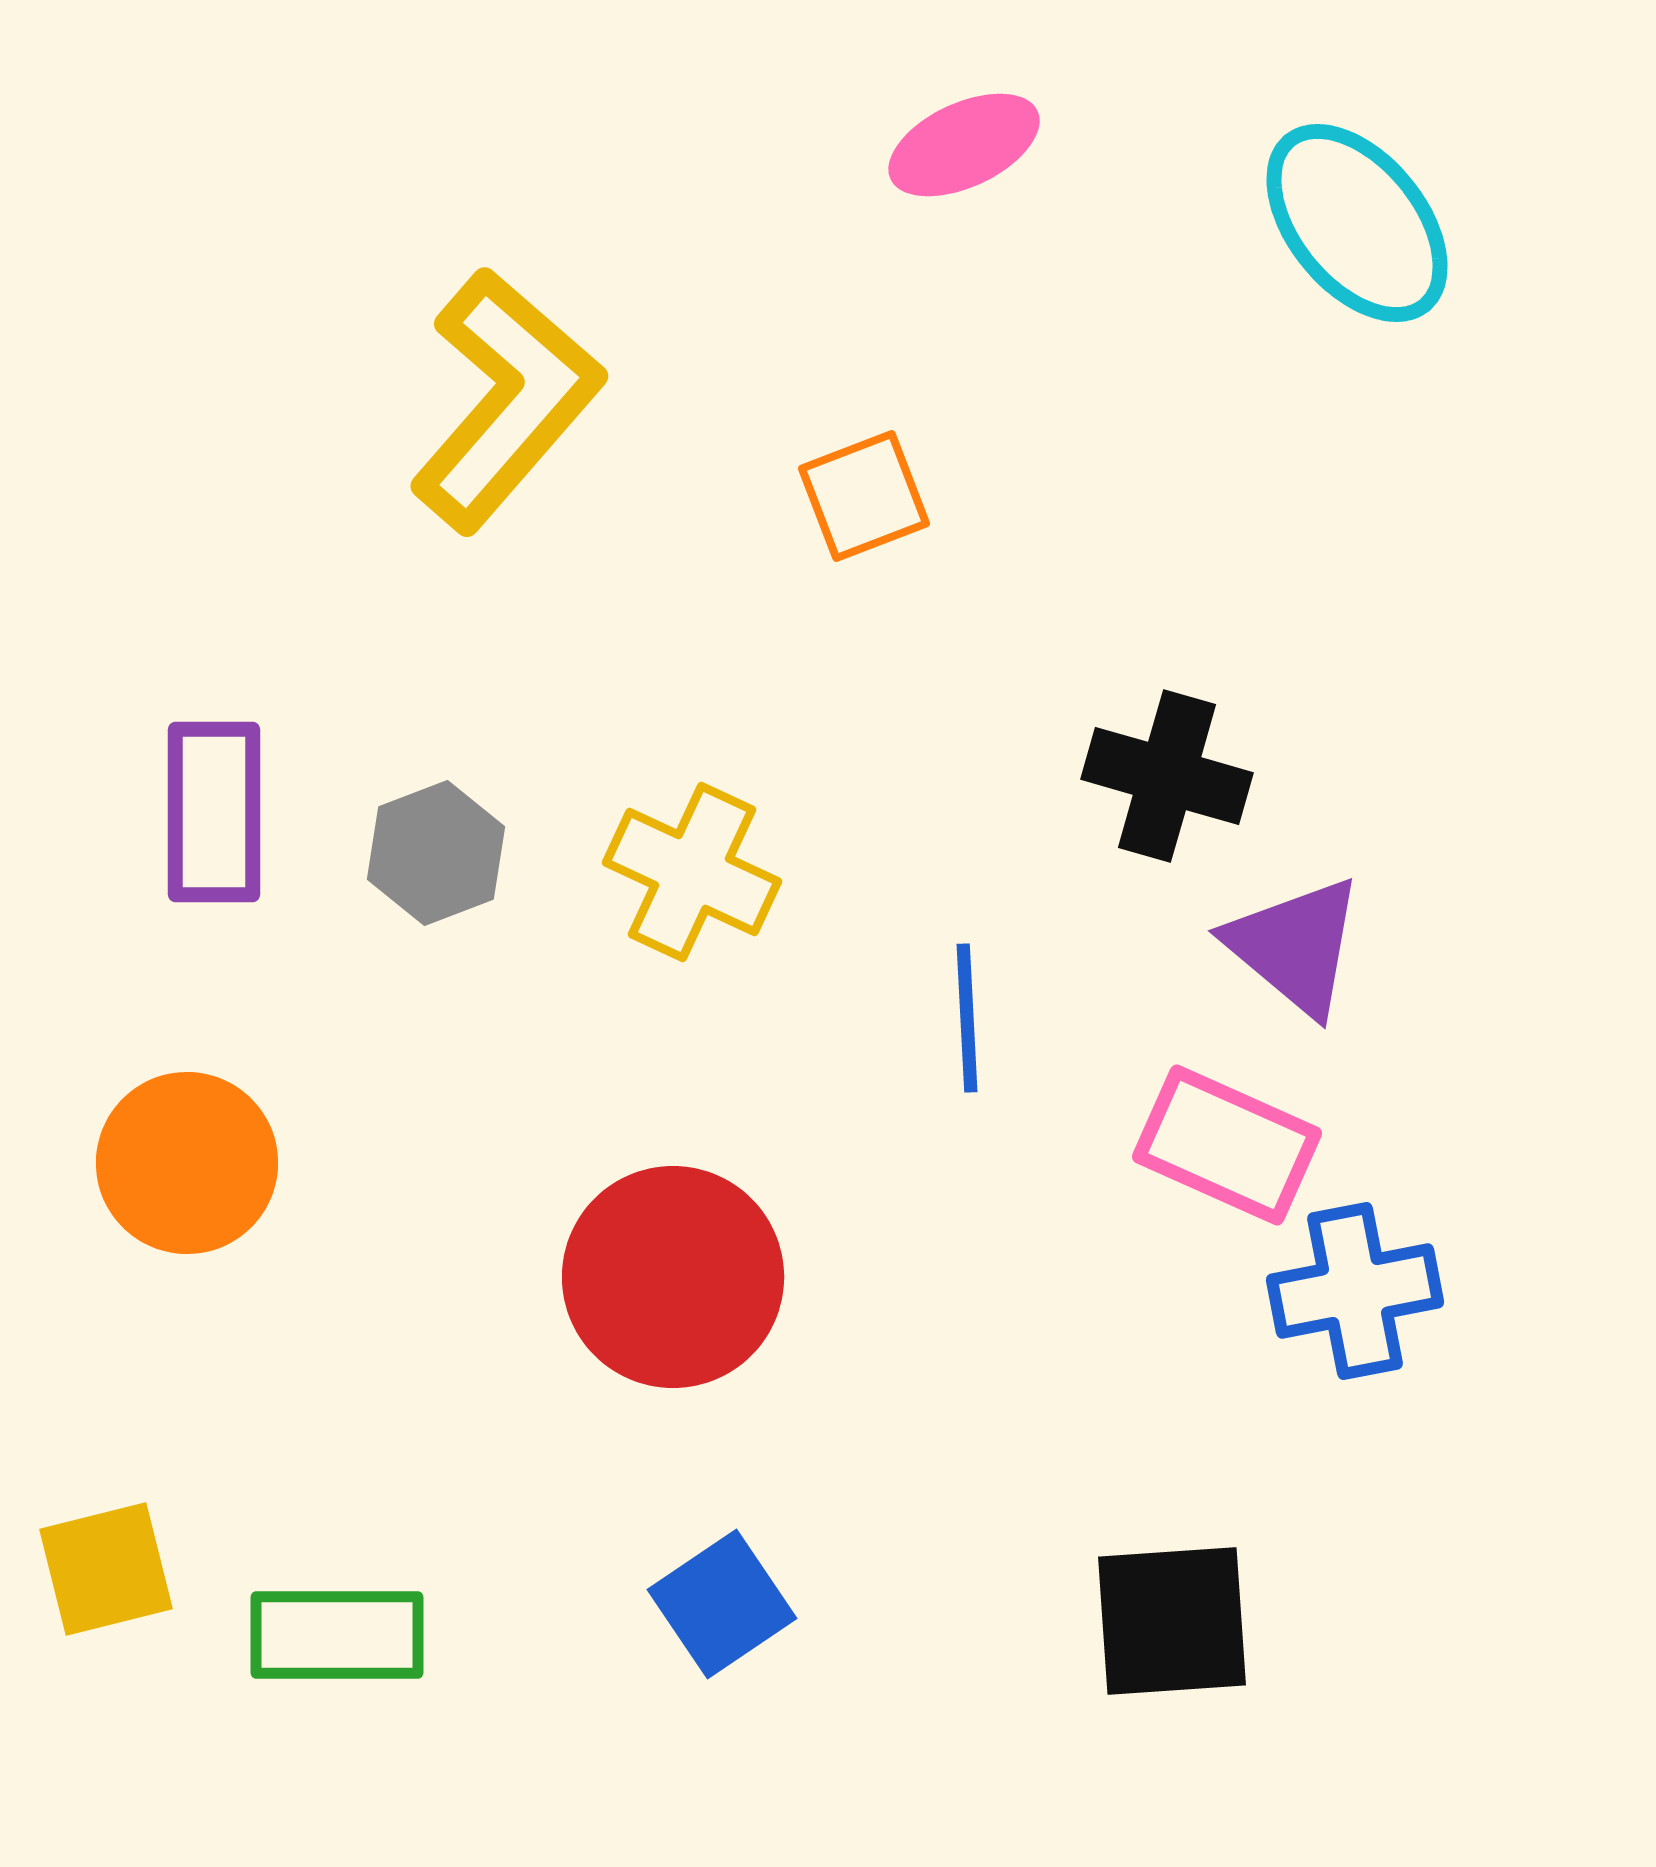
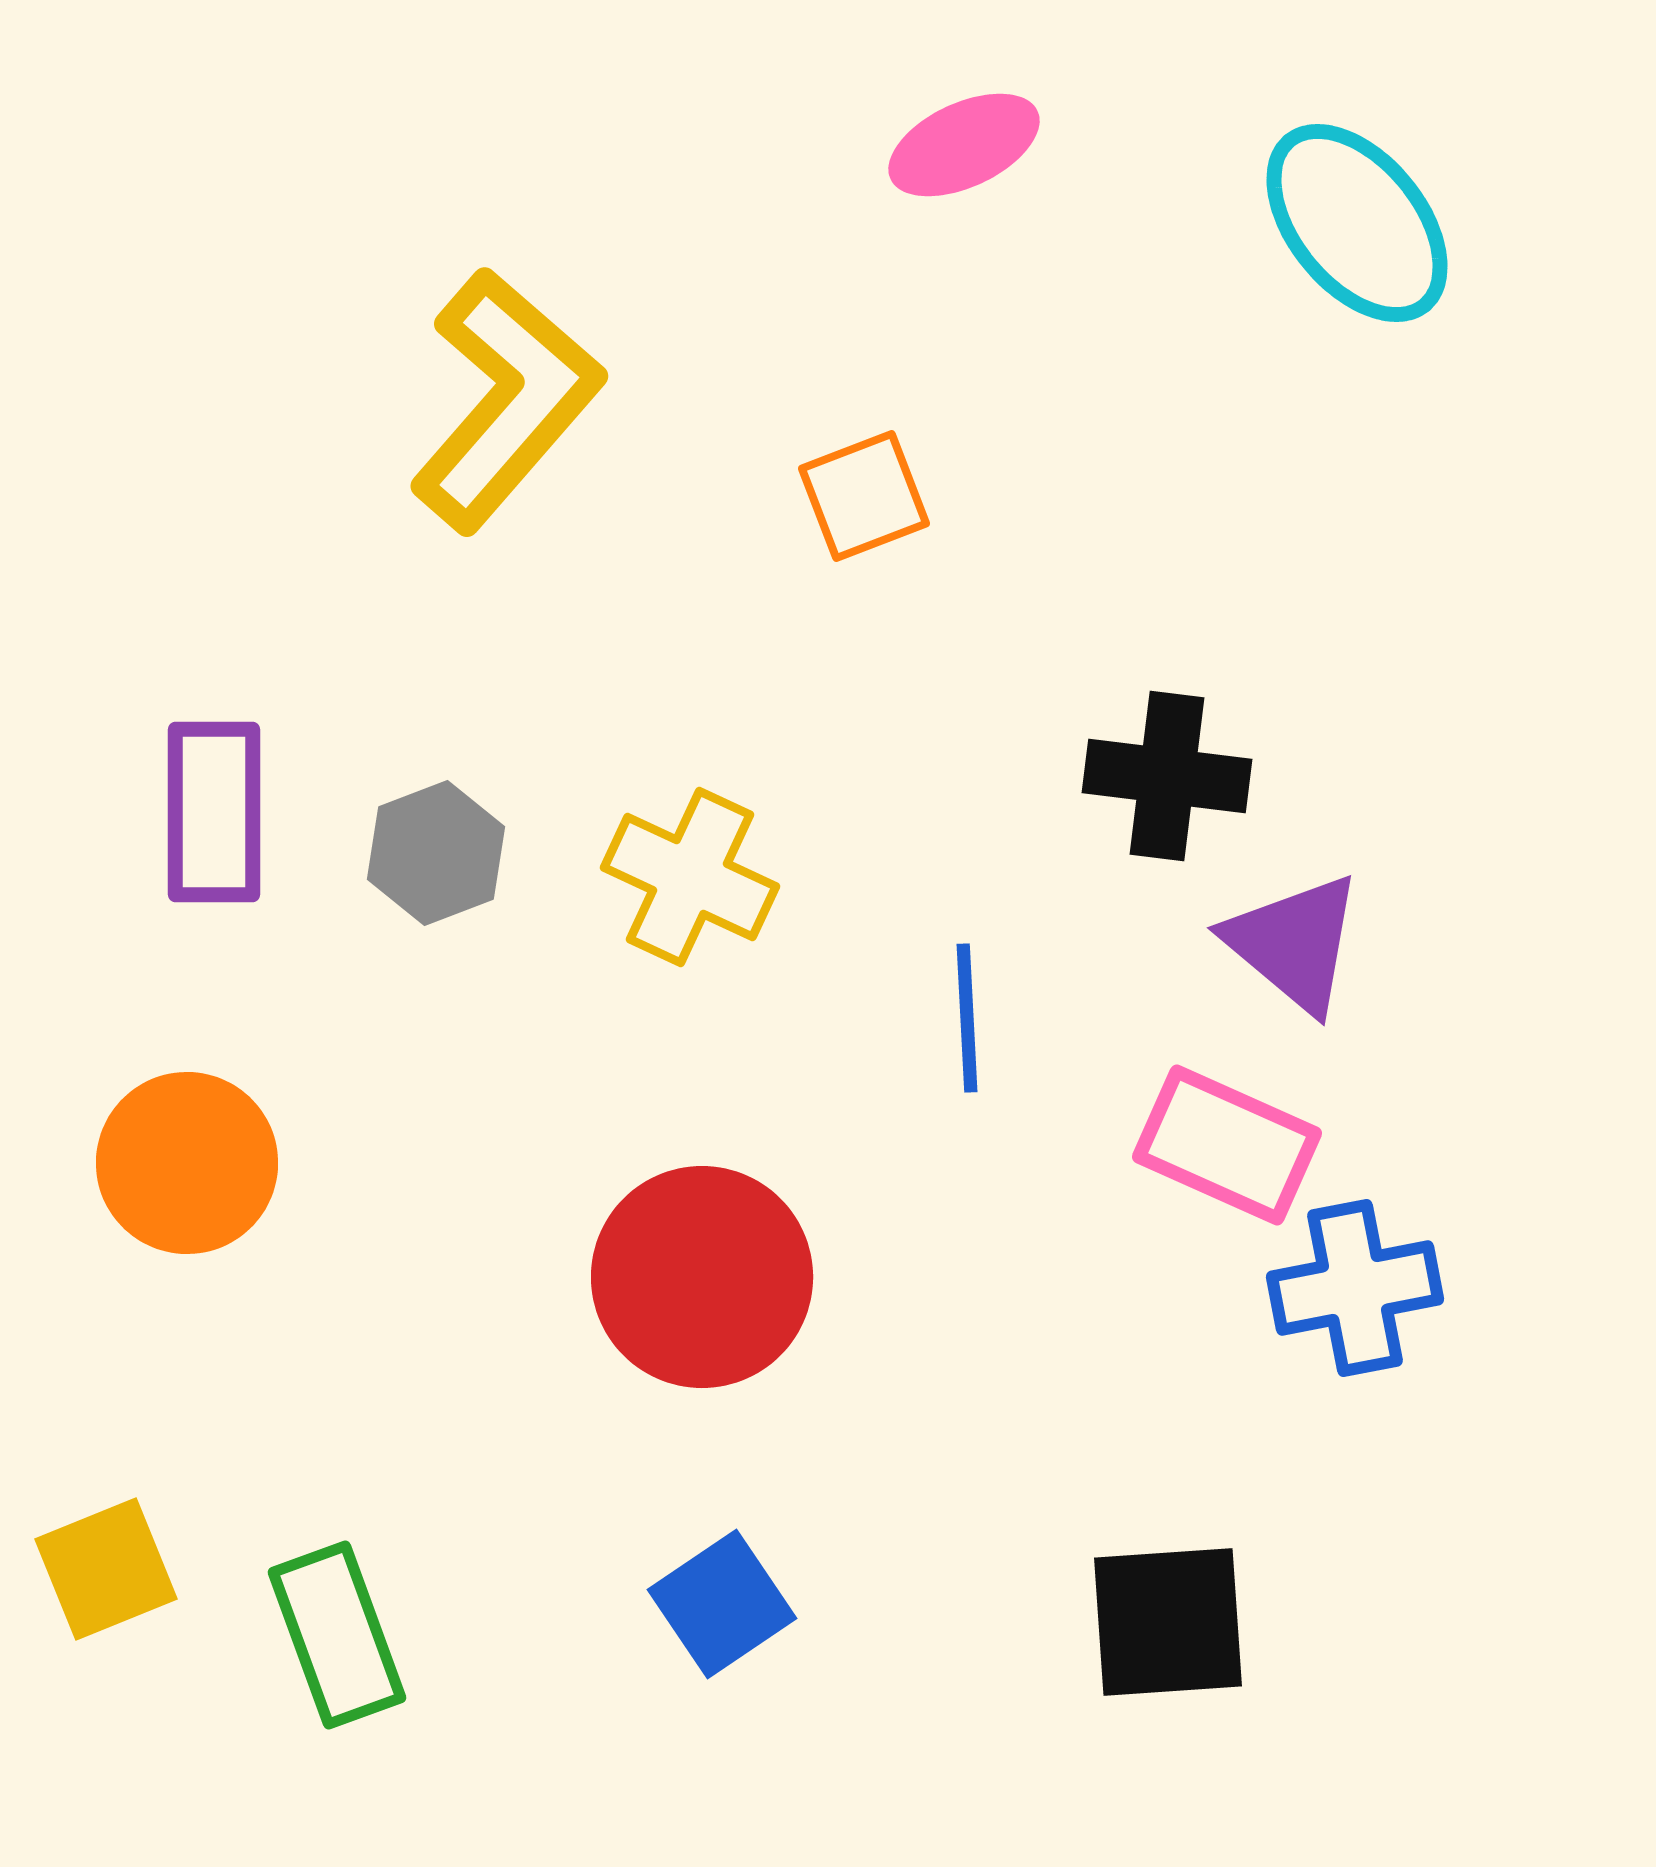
black cross: rotated 9 degrees counterclockwise
yellow cross: moved 2 px left, 5 px down
purple triangle: moved 1 px left, 3 px up
red circle: moved 29 px right
blue cross: moved 3 px up
yellow square: rotated 8 degrees counterclockwise
black square: moved 4 px left, 1 px down
green rectangle: rotated 70 degrees clockwise
